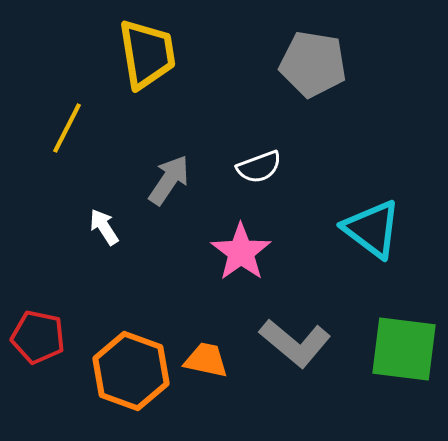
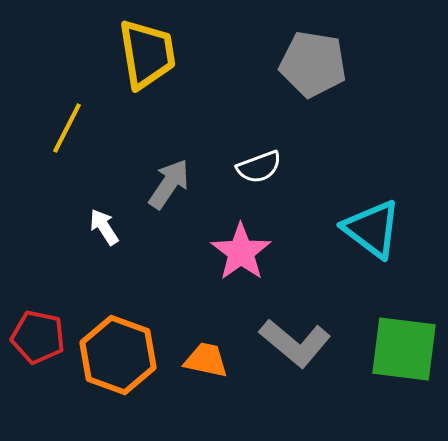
gray arrow: moved 4 px down
orange hexagon: moved 13 px left, 16 px up
